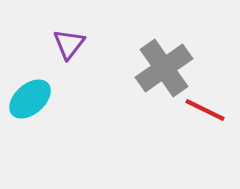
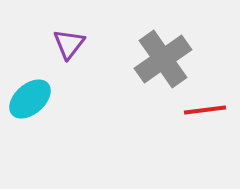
gray cross: moved 1 px left, 9 px up
red line: rotated 33 degrees counterclockwise
